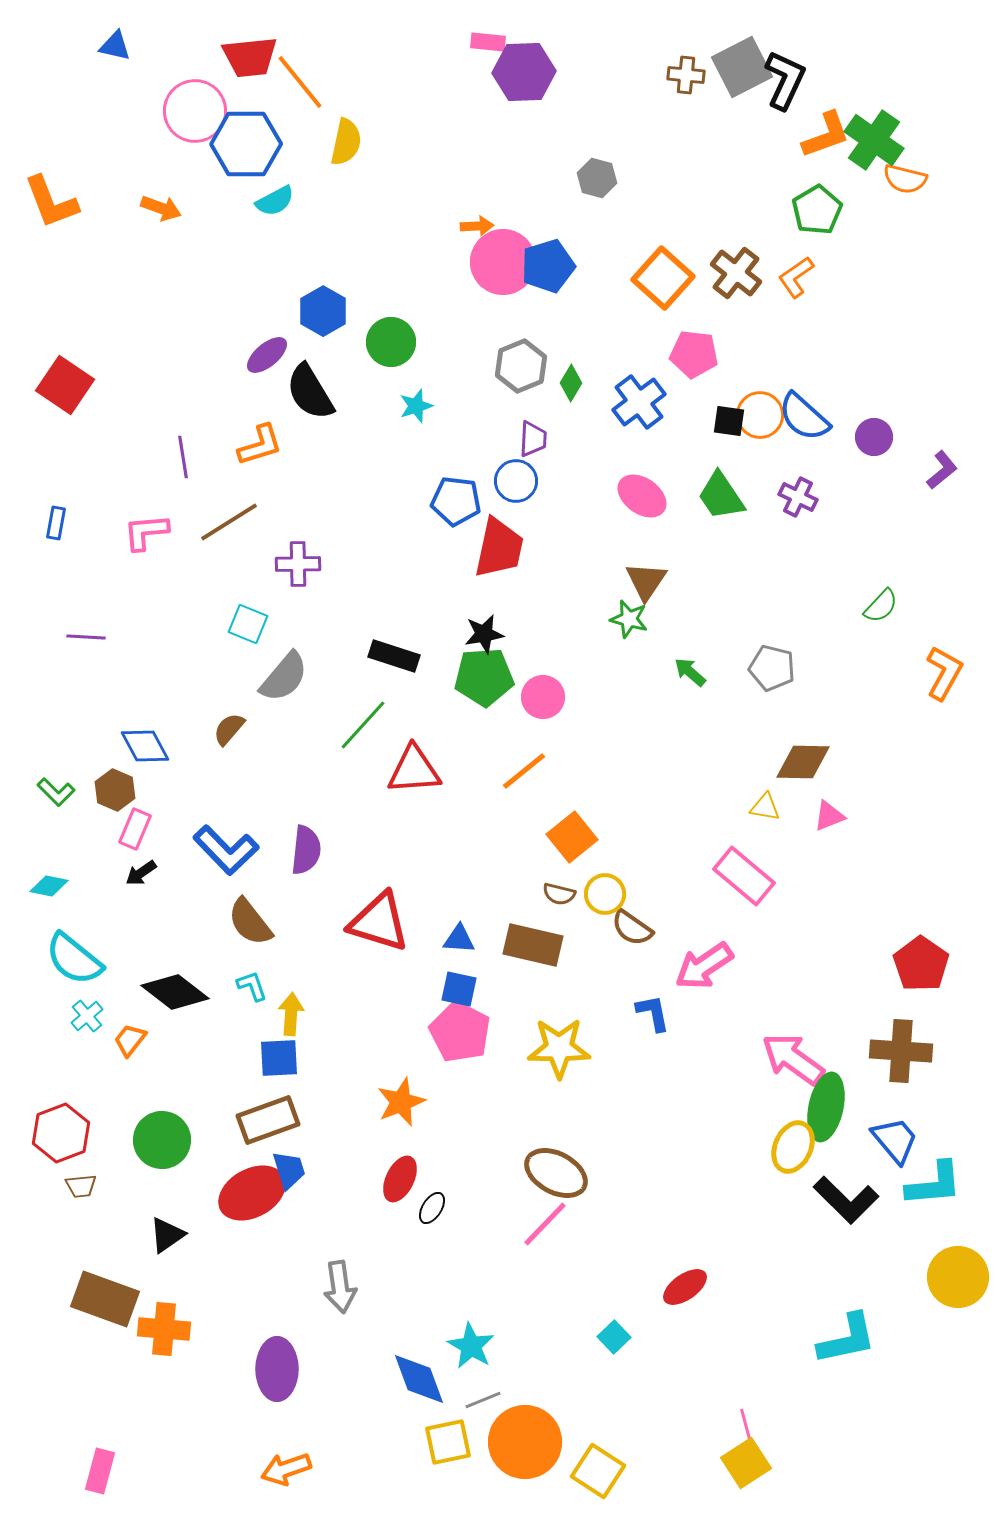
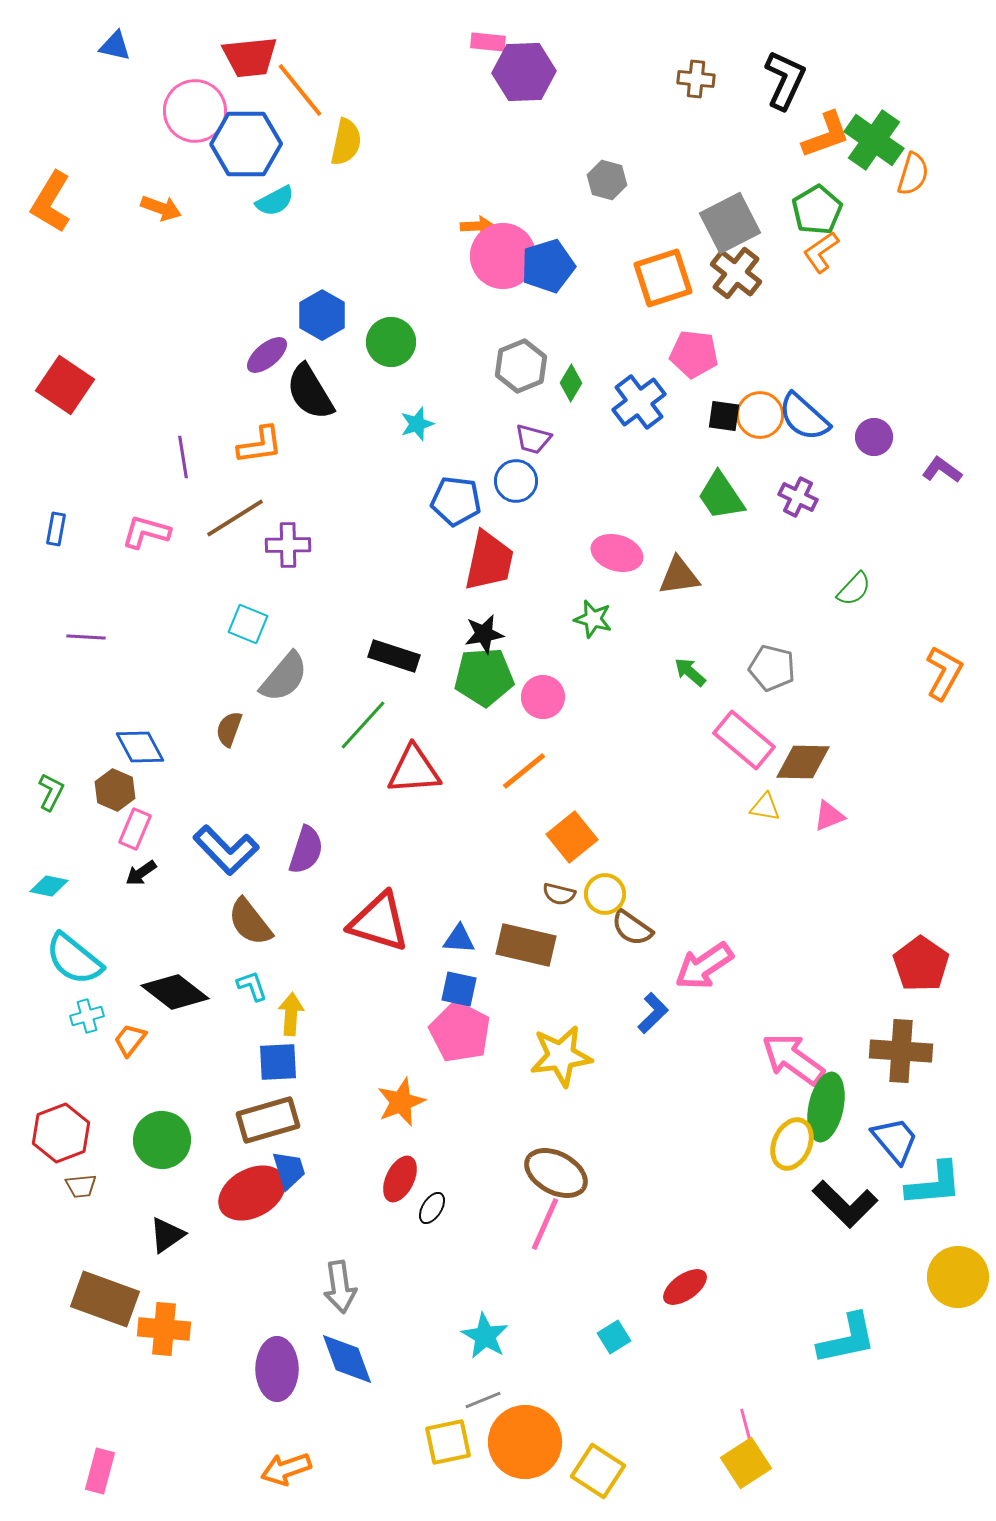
gray square at (742, 67): moved 12 px left, 156 px down
brown cross at (686, 75): moved 10 px right, 4 px down
orange line at (300, 82): moved 8 px down
gray hexagon at (597, 178): moved 10 px right, 2 px down
orange semicircle at (905, 179): moved 8 px right, 5 px up; rotated 87 degrees counterclockwise
orange L-shape at (51, 202): rotated 52 degrees clockwise
pink circle at (503, 262): moved 6 px up
orange L-shape at (796, 277): moved 25 px right, 25 px up
orange square at (663, 278): rotated 30 degrees clockwise
blue hexagon at (323, 311): moved 1 px left, 4 px down
cyan star at (416, 406): moved 1 px right, 18 px down
black square at (729, 421): moved 5 px left, 5 px up
purple trapezoid at (533, 439): rotated 102 degrees clockwise
orange L-shape at (260, 445): rotated 9 degrees clockwise
purple L-shape at (942, 470): rotated 105 degrees counterclockwise
pink ellipse at (642, 496): moved 25 px left, 57 px down; rotated 18 degrees counterclockwise
brown line at (229, 522): moved 6 px right, 4 px up
blue rectangle at (56, 523): moved 6 px down
pink L-shape at (146, 532): rotated 21 degrees clockwise
red trapezoid at (499, 548): moved 10 px left, 13 px down
purple cross at (298, 564): moved 10 px left, 19 px up
brown triangle at (646, 581): moved 33 px right, 5 px up; rotated 48 degrees clockwise
green semicircle at (881, 606): moved 27 px left, 17 px up
green star at (629, 619): moved 36 px left
brown semicircle at (229, 729): rotated 21 degrees counterclockwise
blue diamond at (145, 746): moved 5 px left, 1 px down
green L-shape at (56, 792): moved 5 px left; rotated 108 degrees counterclockwise
purple semicircle at (306, 850): rotated 12 degrees clockwise
pink rectangle at (744, 876): moved 136 px up
brown rectangle at (533, 945): moved 7 px left
blue L-shape at (653, 1013): rotated 57 degrees clockwise
cyan cross at (87, 1016): rotated 24 degrees clockwise
yellow star at (559, 1048): moved 2 px right, 8 px down; rotated 8 degrees counterclockwise
blue square at (279, 1058): moved 1 px left, 4 px down
brown rectangle at (268, 1120): rotated 4 degrees clockwise
yellow ellipse at (793, 1147): moved 1 px left, 3 px up
black L-shape at (846, 1200): moved 1 px left, 4 px down
pink line at (545, 1224): rotated 20 degrees counterclockwise
cyan square at (614, 1337): rotated 12 degrees clockwise
cyan star at (471, 1346): moved 14 px right, 10 px up
blue diamond at (419, 1379): moved 72 px left, 20 px up
